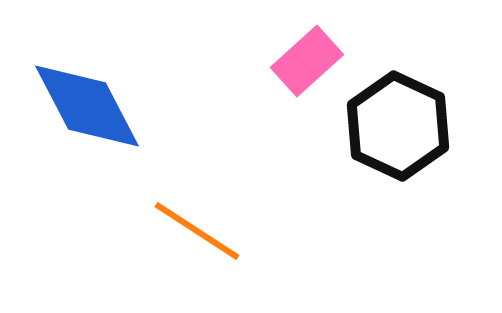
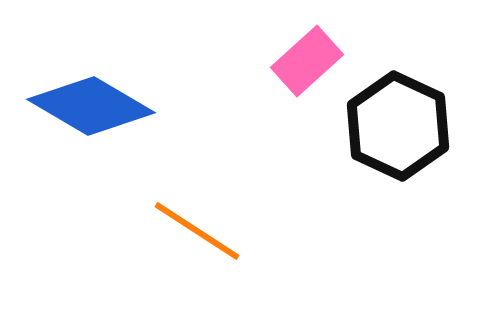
blue diamond: moved 4 px right; rotated 32 degrees counterclockwise
